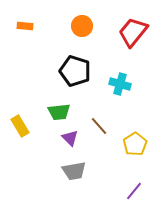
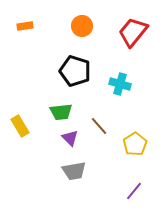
orange rectangle: rotated 14 degrees counterclockwise
green trapezoid: moved 2 px right
